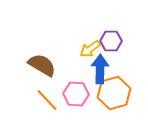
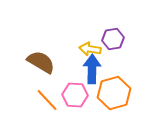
purple hexagon: moved 2 px right, 2 px up; rotated 10 degrees counterclockwise
yellow arrow: rotated 45 degrees clockwise
brown semicircle: moved 1 px left, 3 px up
blue arrow: moved 8 px left
pink hexagon: moved 1 px left, 1 px down
